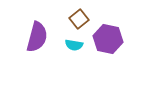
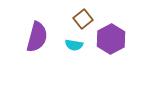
brown square: moved 4 px right
purple hexagon: moved 3 px right; rotated 20 degrees clockwise
